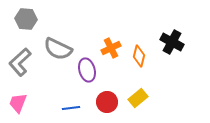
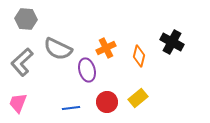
orange cross: moved 5 px left
gray L-shape: moved 2 px right
